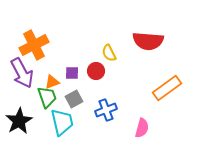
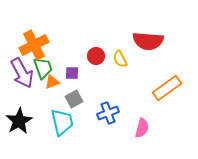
yellow semicircle: moved 11 px right, 6 px down
red circle: moved 15 px up
green trapezoid: moved 4 px left, 29 px up
blue cross: moved 2 px right, 3 px down
